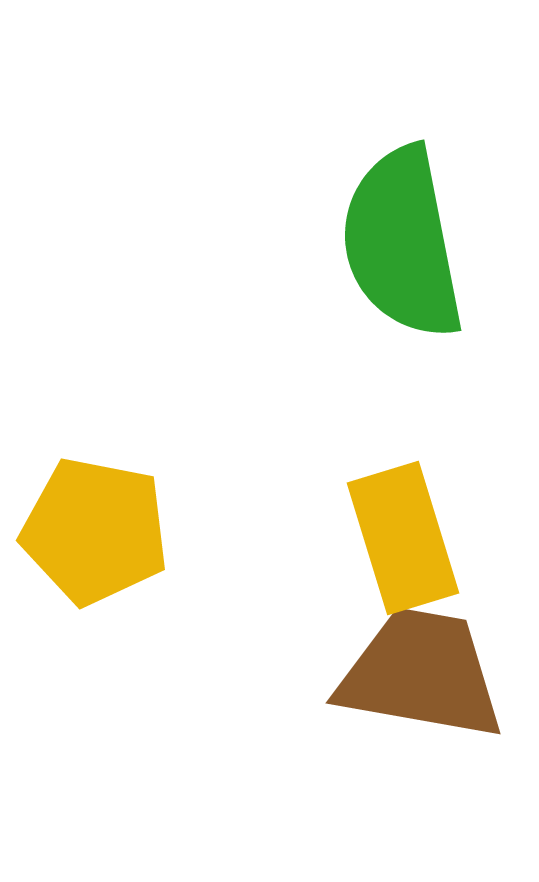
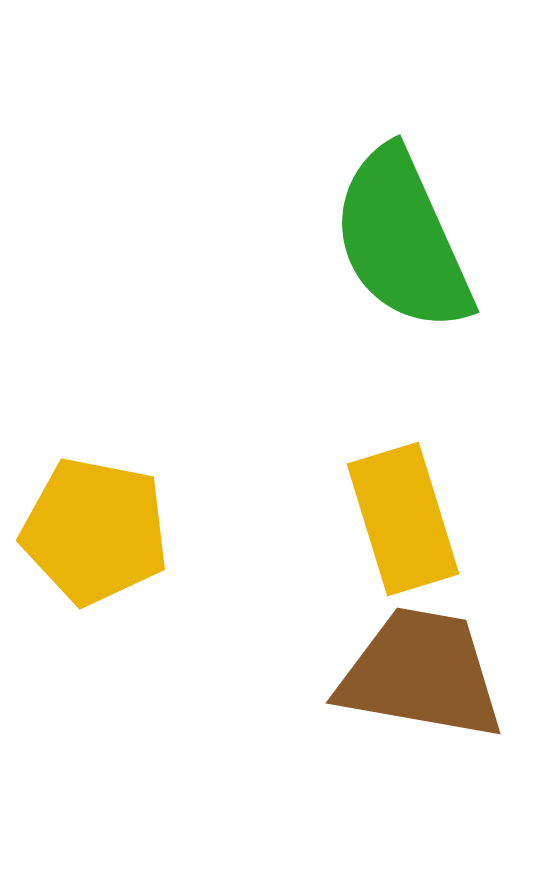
green semicircle: moved 3 px up; rotated 13 degrees counterclockwise
yellow rectangle: moved 19 px up
